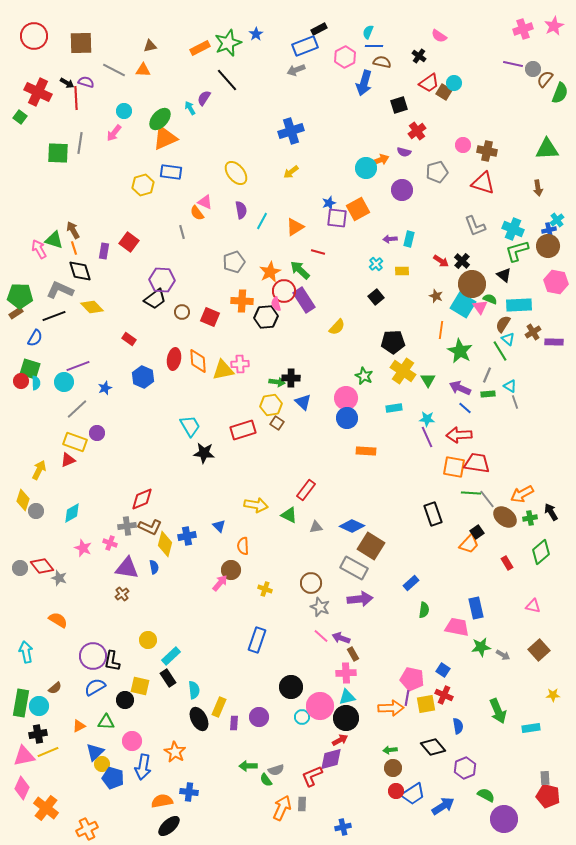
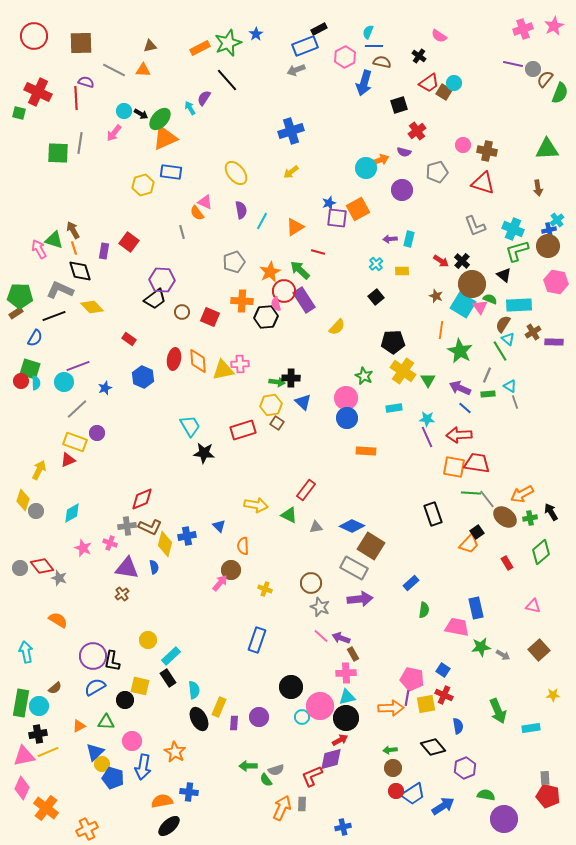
black arrow at (67, 83): moved 74 px right, 31 px down
green square at (20, 117): moved 1 px left, 4 px up; rotated 24 degrees counterclockwise
green semicircle at (486, 795): rotated 18 degrees counterclockwise
